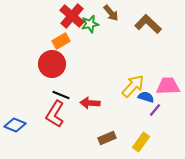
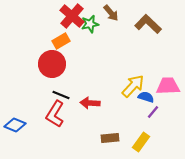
purple line: moved 2 px left, 2 px down
brown rectangle: moved 3 px right; rotated 18 degrees clockwise
